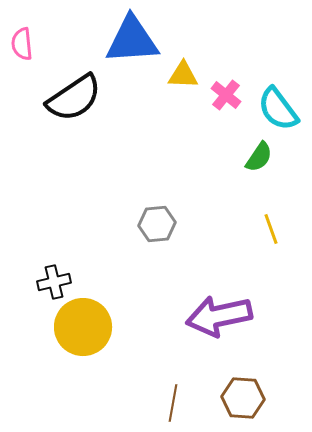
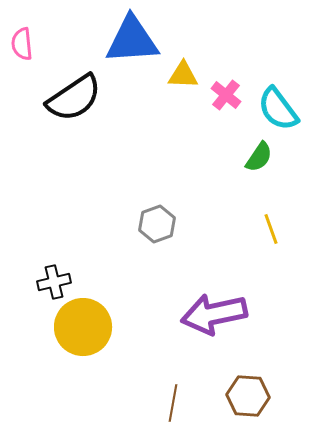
gray hexagon: rotated 15 degrees counterclockwise
purple arrow: moved 5 px left, 2 px up
brown hexagon: moved 5 px right, 2 px up
